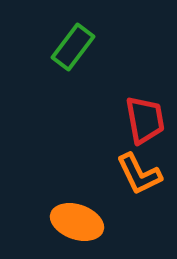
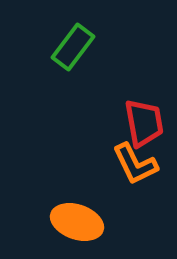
red trapezoid: moved 1 px left, 3 px down
orange L-shape: moved 4 px left, 10 px up
